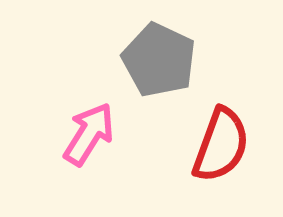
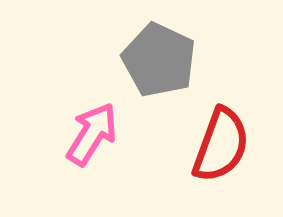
pink arrow: moved 3 px right
